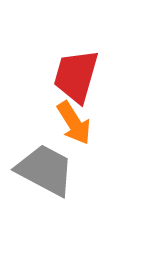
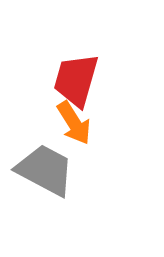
red trapezoid: moved 4 px down
